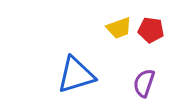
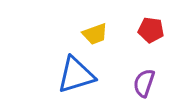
yellow trapezoid: moved 24 px left, 6 px down
